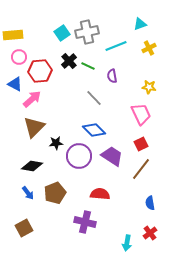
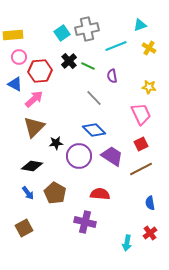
cyan triangle: moved 1 px down
gray cross: moved 3 px up
yellow cross: rotated 32 degrees counterclockwise
pink arrow: moved 2 px right
brown line: rotated 25 degrees clockwise
brown pentagon: rotated 20 degrees counterclockwise
